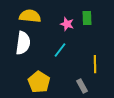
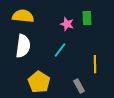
yellow semicircle: moved 7 px left
white semicircle: moved 3 px down
gray rectangle: moved 3 px left
